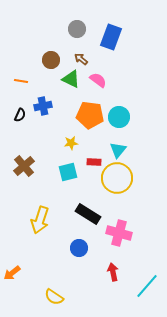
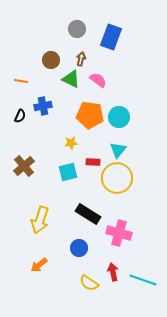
brown arrow: rotated 64 degrees clockwise
black semicircle: moved 1 px down
red rectangle: moved 1 px left
orange arrow: moved 27 px right, 8 px up
cyan line: moved 4 px left, 6 px up; rotated 68 degrees clockwise
yellow semicircle: moved 35 px right, 14 px up
